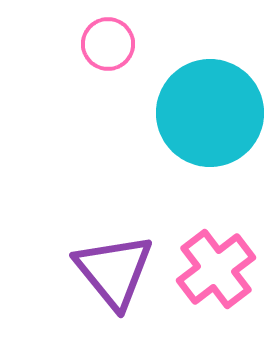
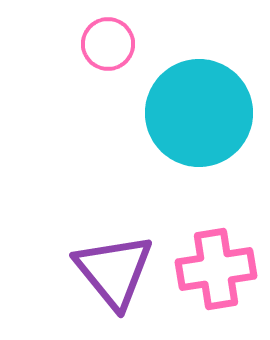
cyan circle: moved 11 px left
pink cross: rotated 28 degrees clockwise
